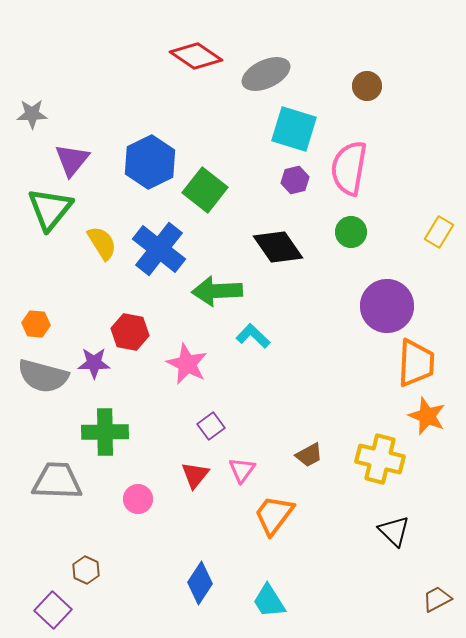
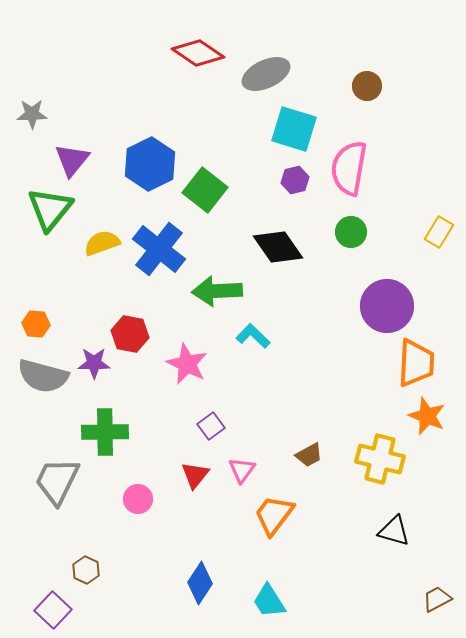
red diamond at (196, 56): moved 2 px right, 3 px up
blue hexagon at (150, 162): moved 2 px down
yellow semicircle at (102, 243): rotated 78 degrees counterclockwise
red hexagon at (130, 332): moved 2 px down
gray trapezoid at (57, 481): rotated 66 degrees counterclockwise
black triangle at (394, 531): rotated 28 degrees counterclockwise
